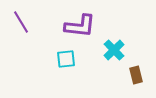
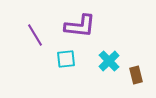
purple line: moved 14 px right, 13 px down
cyan cross: moved 5 px left, 11 px down
